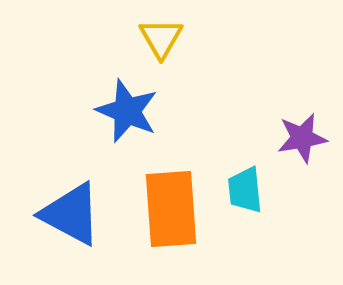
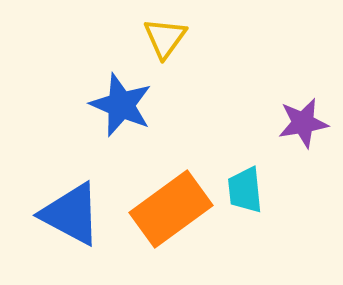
yellow triangle: moved 4 px right; rotated 6 degrees clockwise
blue star: moved 6 px left, 6 px up
purple star: moved 1 px right, 15 px up
orange rectangle: rotated 58 degrees clockwise
